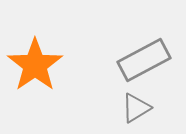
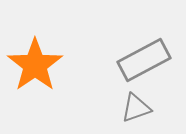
gray triangle: rotated 12 degrees clockwise
